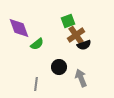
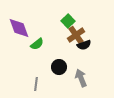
green square: rotated 24 degrees counterclockwise
